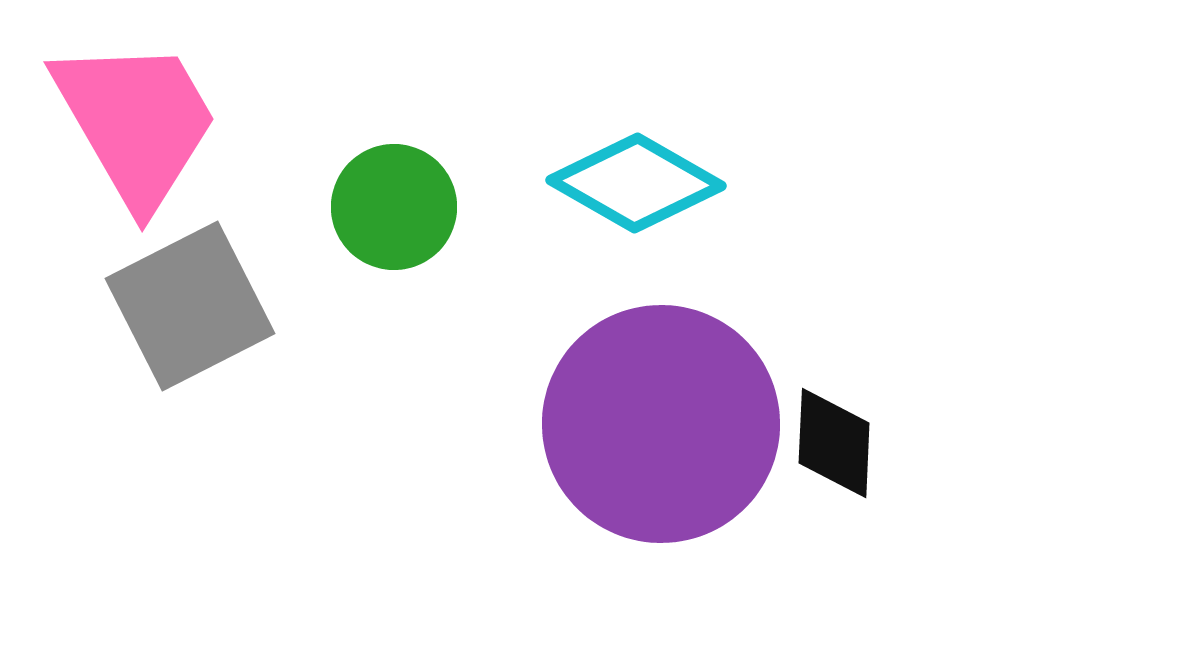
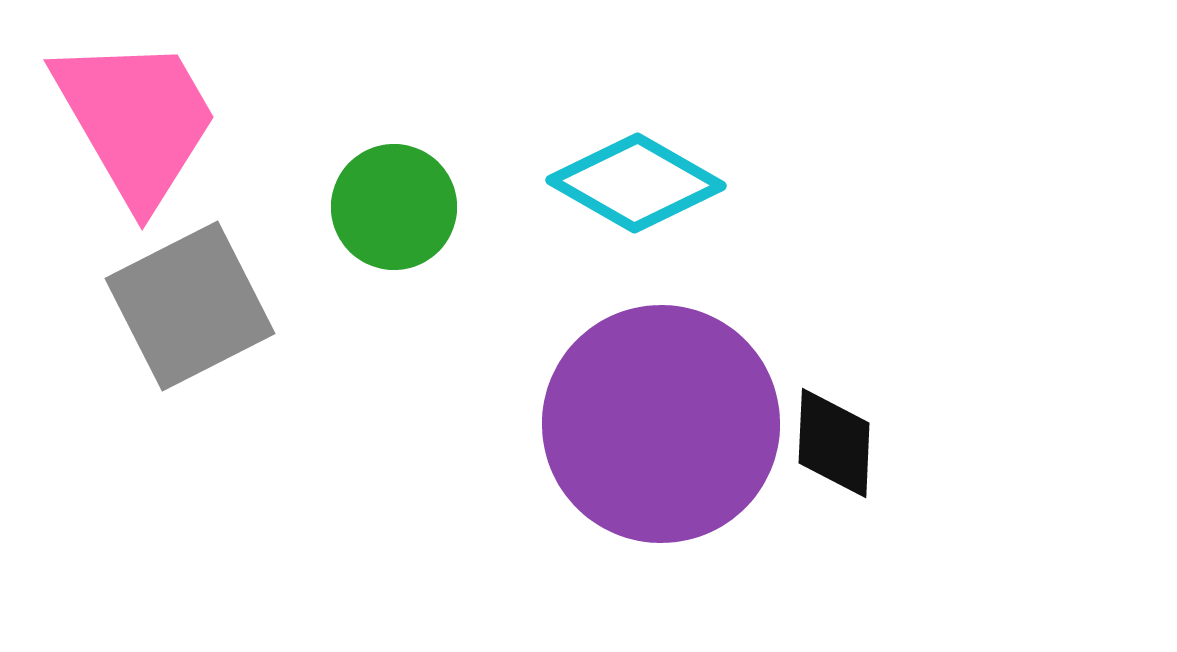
pink trapezoid: moved 2 px up
